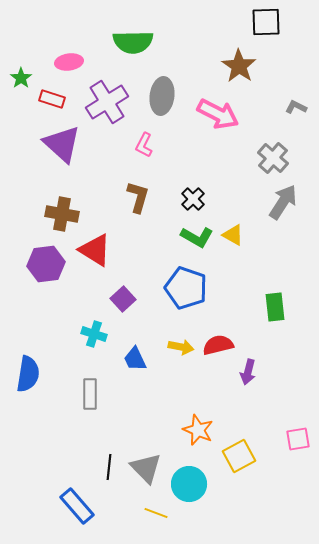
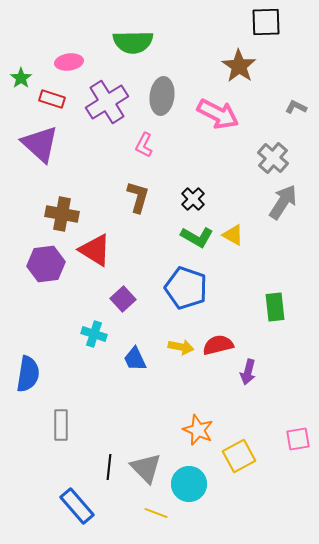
purple triangle: moved 22 px left
gray rectangle: moved 29 px left, 31 px down
